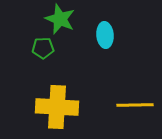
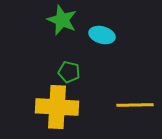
green star: moved 2 px right, 1 px down
cyan ellipse: moved 3 px left; rotated 70 degrees counterclockwise
green pentagon: moved 26 px right, 24 px down; rotated 15 degrees clockwise
